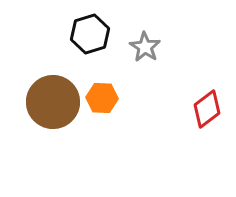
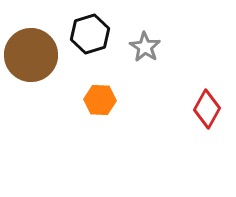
orange hexagon: moved 2 px left, 2 px down
brown circle: moved 22 px left, 47 px up
red diamond: rotated 24 degrees counterclockwise
